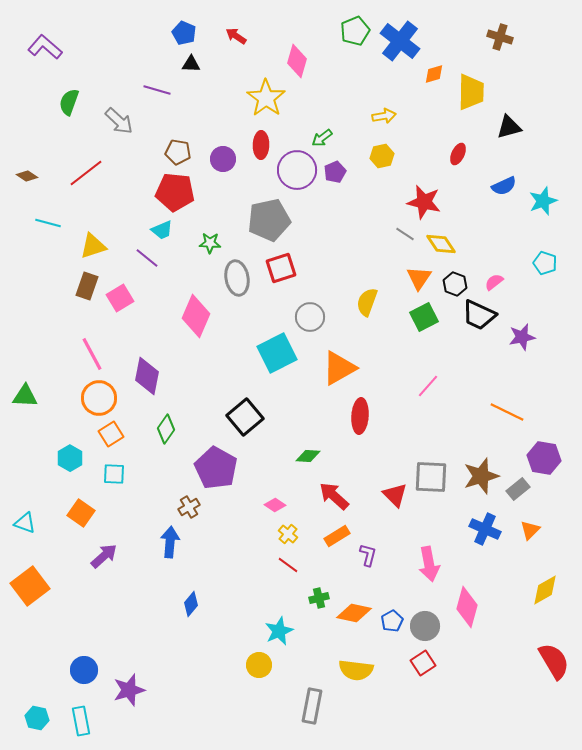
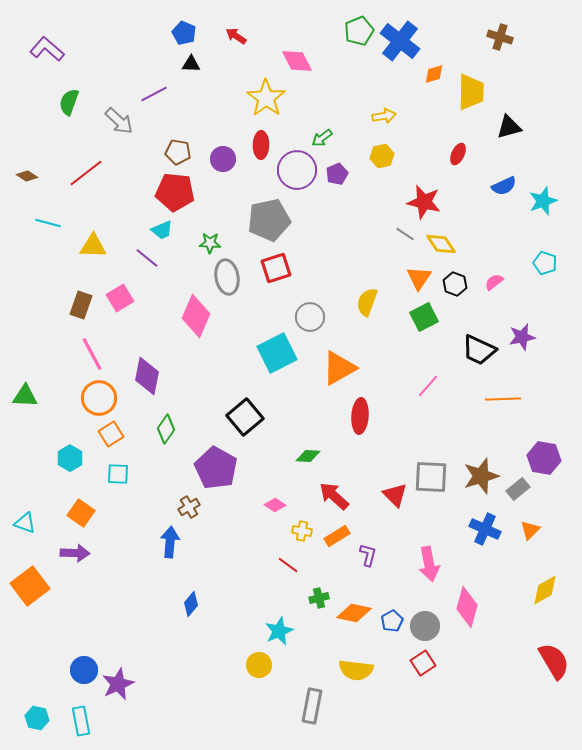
green pentagon at (355, 31): moved 4 px right
purple L-shape at (45, 47): moved 2 px right, 2 px down
pink diamond at (297, 61): rotated 44 degrees counterclockwise
purple line at (157, 90): moved 3 px left, 4 px down; rotated 44 degrees counterclockwise
purple pentagon at (335, 172): moved 2 px right, 2 px down
yellow triangle at (93, 246): rotated 20 degrees clockwise
red square at (281, 268): moved 5 px left
gray ellipse at (237, 278): moved 10 px left, 1 px up
brown rectangle at (87, 286): moved 6 px left, 19 px down
black trapezoid at (479, 315): moved 35 px down
orange line at (507, 412): moved 4 px left, 13 px up; rotated 28 degrees counterclockwise
cyan square at (114, 474): moved 4 px right
yellow cross at (288, 534): moved 14 px right, 3 px up; rotated 30 degrees counterclockwise
purple arrow at (104, 556): moved 29 px left, 3 px up; rotated 44 degrees clockwise
purple star at (129, 690): moved 11 px left, 6 px up; rotated 8 degrees counterclockwise
